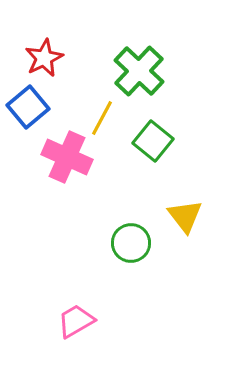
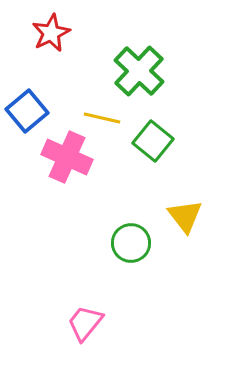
red star: moved 7 px right, 25 px up
blue square: moved 1 px left, 4 px down
yellow line: rotated 75 degrees clockwise
pink trapezoid: moved 9 px right, 2 px down; rotated 21 degrees counterclockwise
